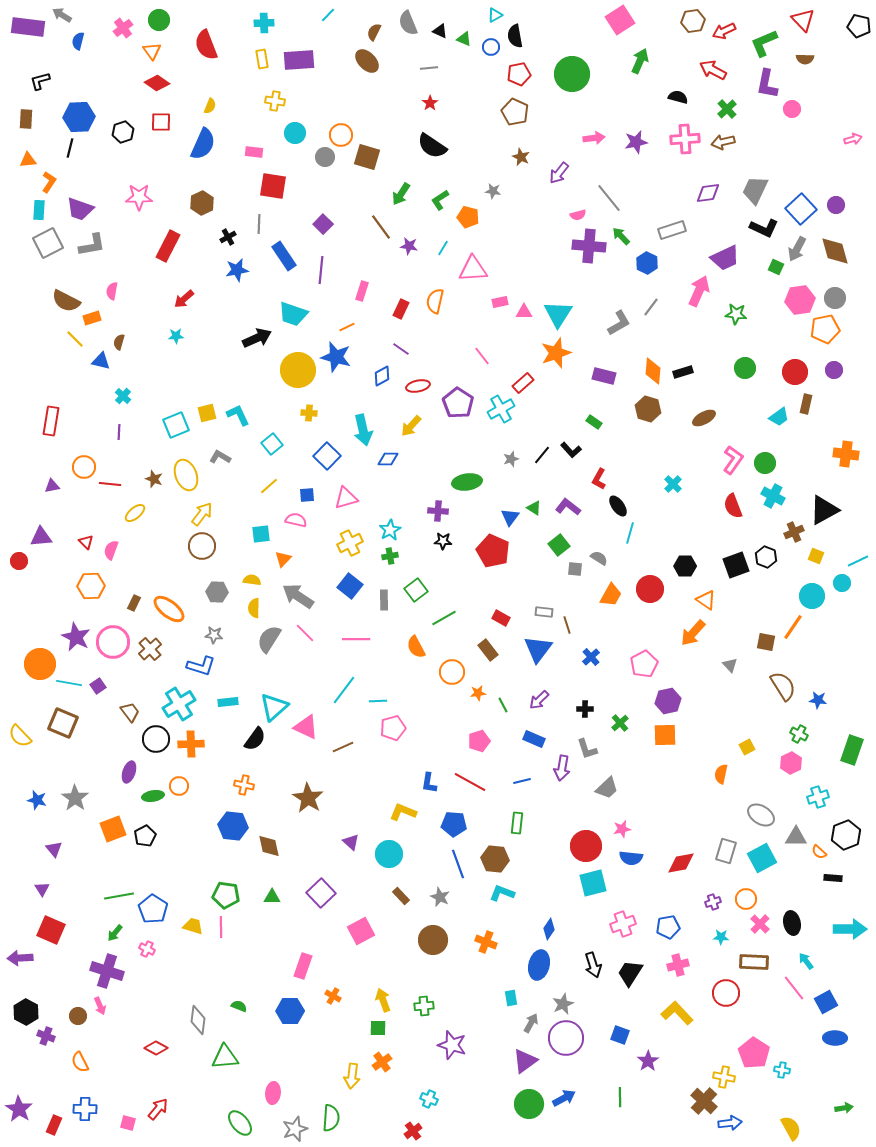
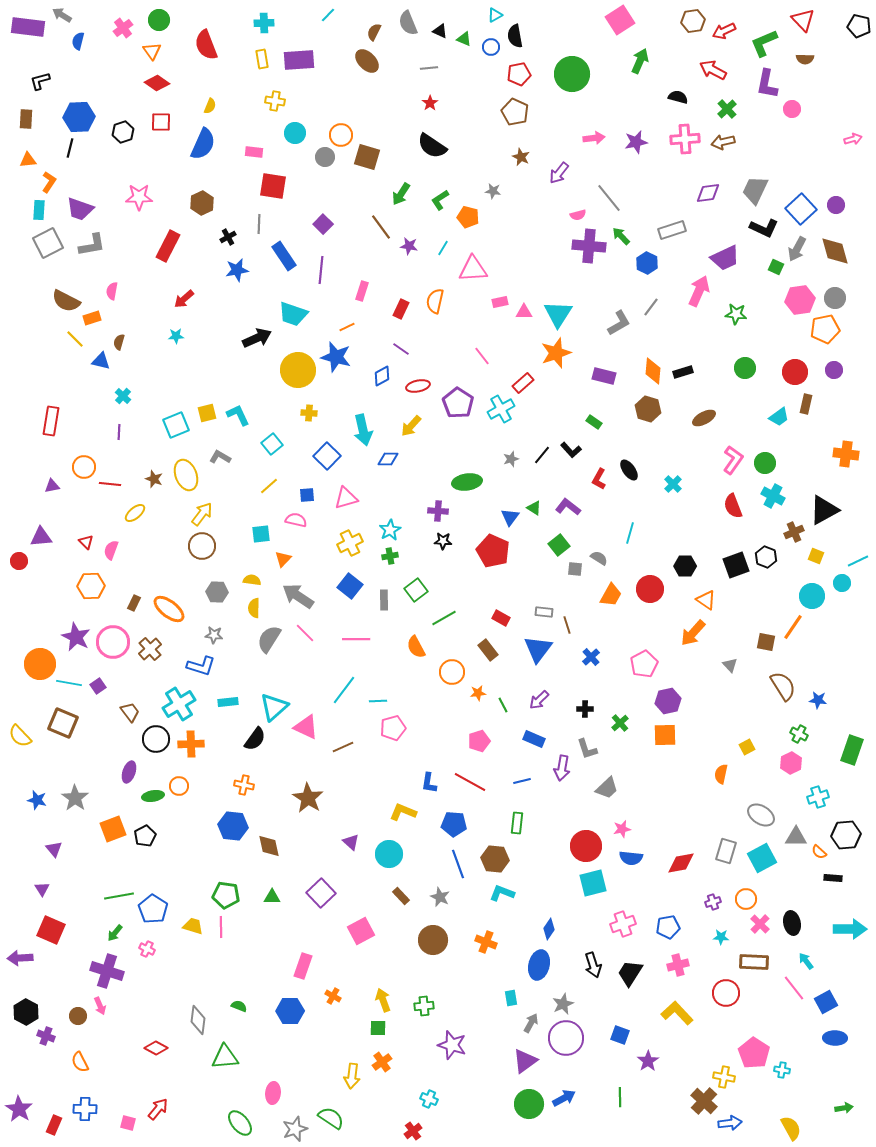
black ellipse at (618, 506): moved 11 px right, 36 px up
black hexagon at (846, 835): rotated 16 degrees clockwise
green semicircle at (331, 1118): rotated 60 degrees counterclockwise
